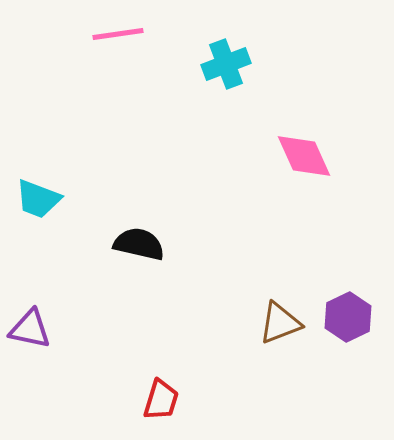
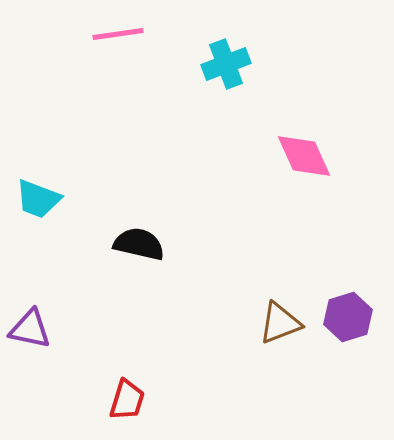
purple hexagon: rotated 9 degrees clockwise
red trapezoid: moved 34 px left
